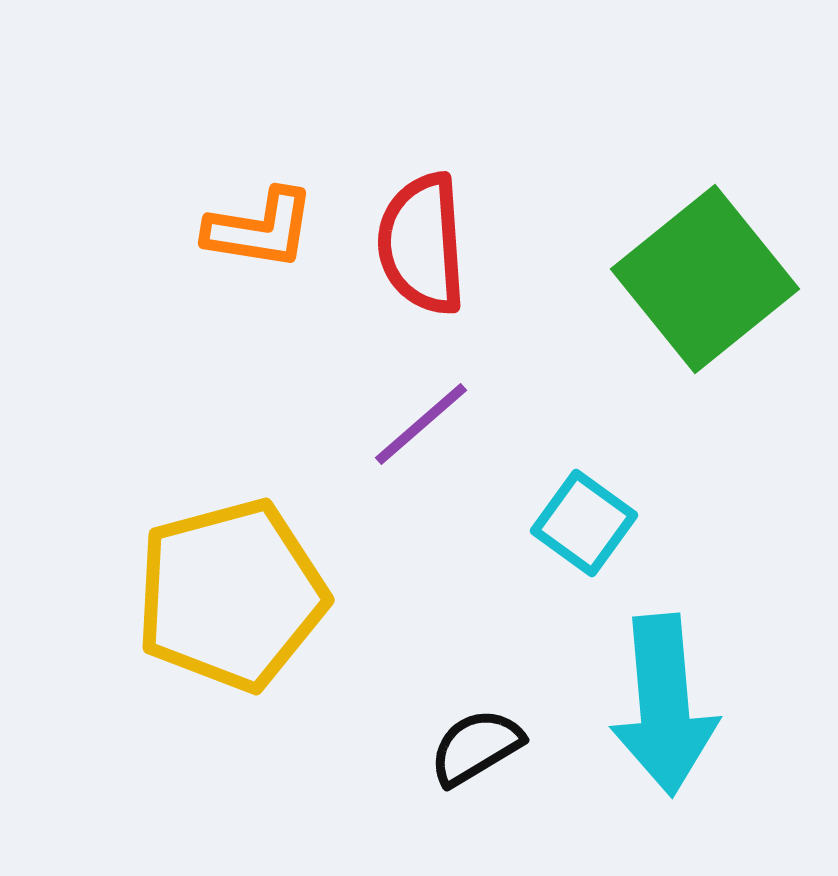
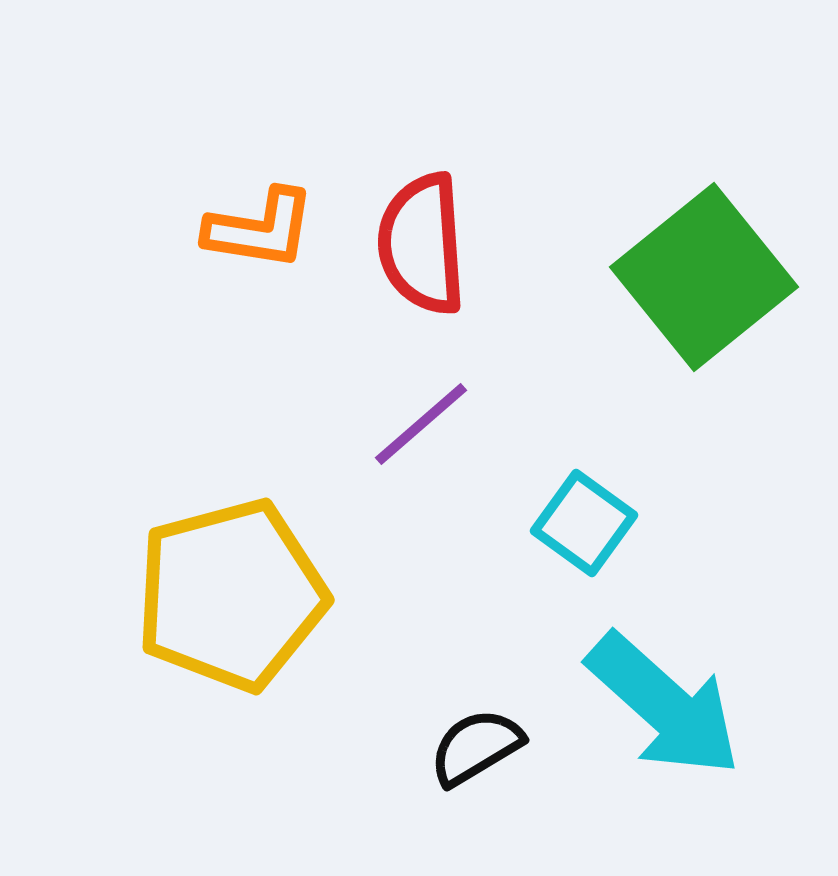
green square: moved 1 px left, 2 px up
cyan arrow: rotated 43 degrees counterclockwise
